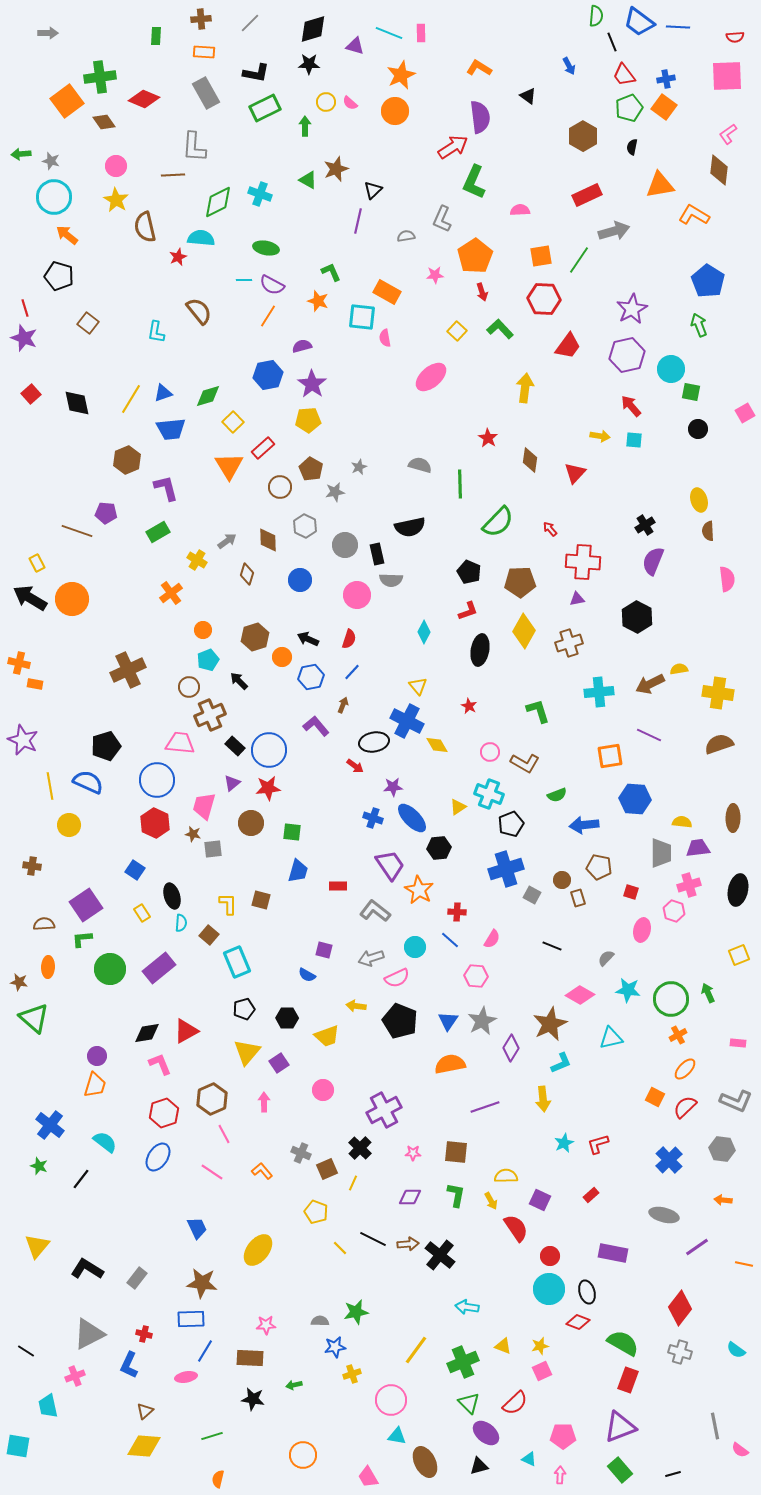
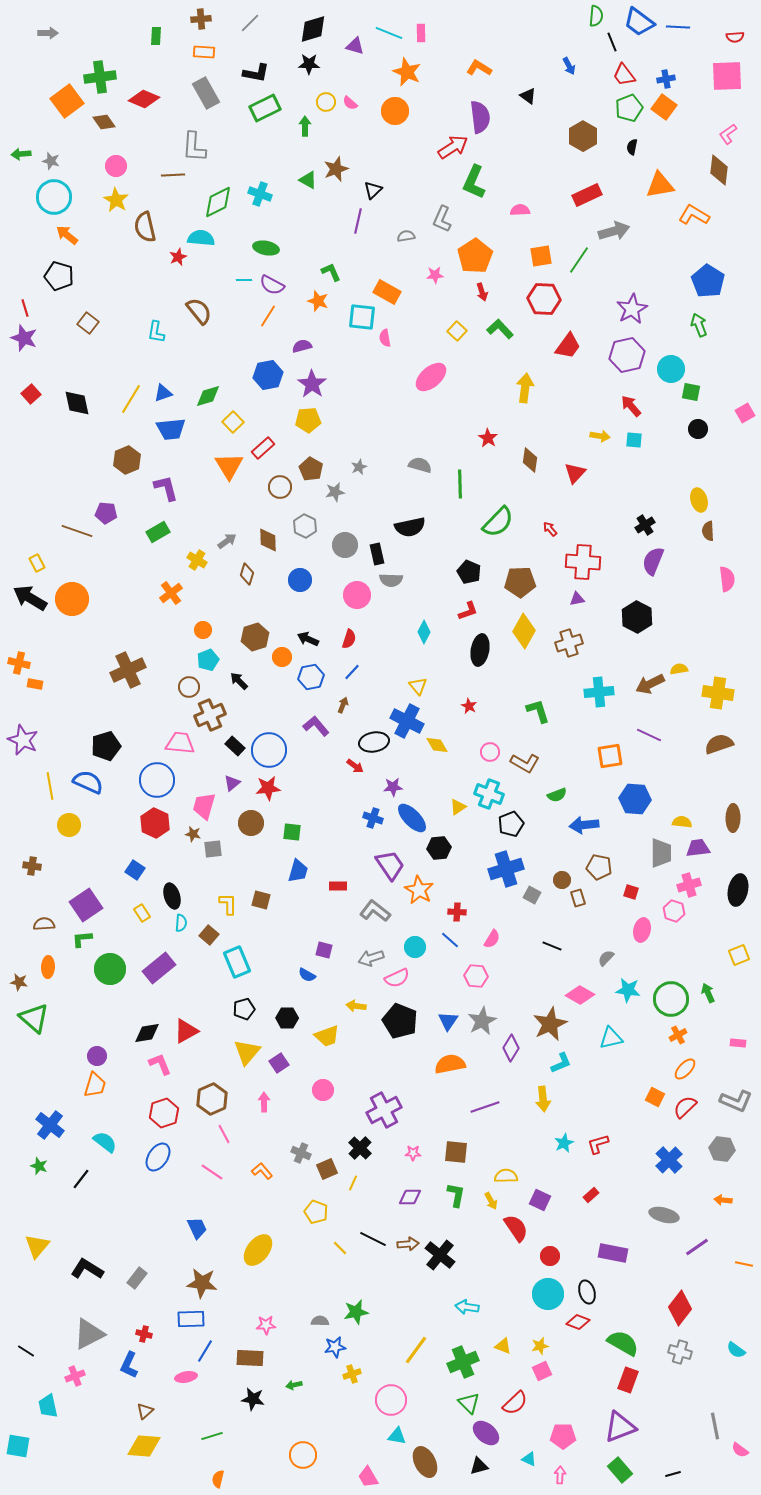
orange star at (401, 75): moved 6 px right, 3 px up; rotated 24 degrees counterclockwise
cyan circle at (549, 1289): moved 1 px left, 5 px down
